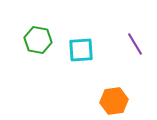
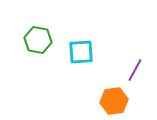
purple line: moved 26 px down; rotated 60 degrees clockwise
cyan square: moved 2 px down
